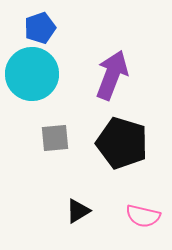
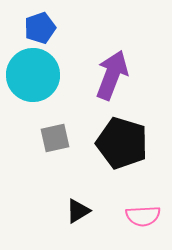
cyan circle: moved 1 px right, 1 px down
gray square: rotated 8 degrees counterclockwise
pink semicircle: rotated 16 degrees counterclockwise
